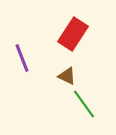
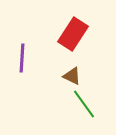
purple line: rotated 24 degrees clockwise
brown triangle: moved 5 px right
